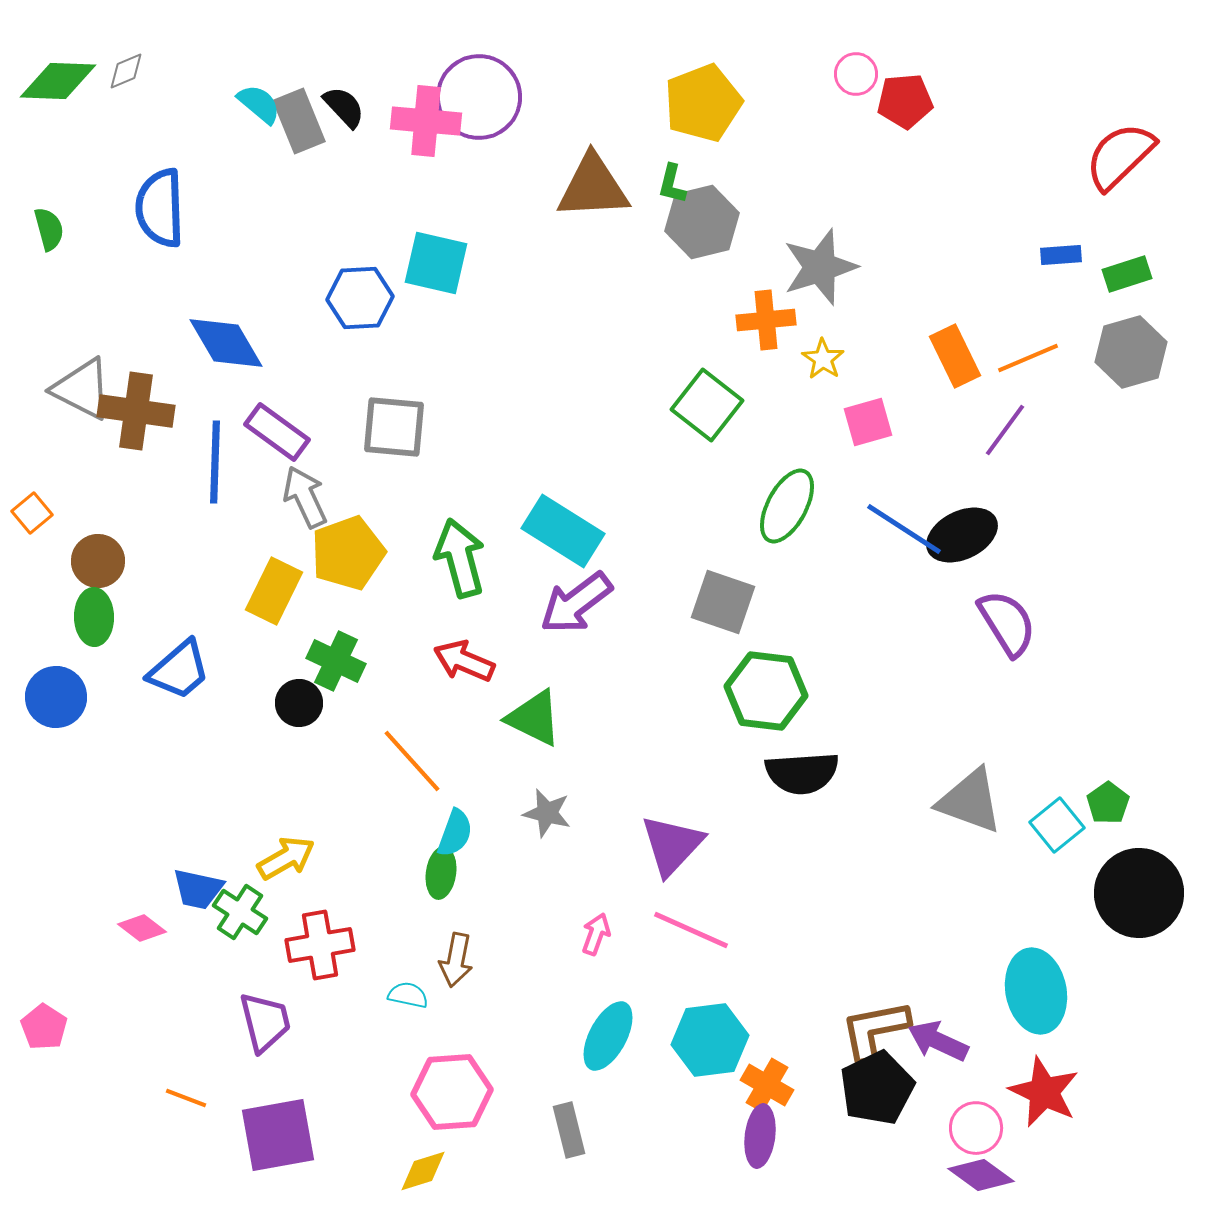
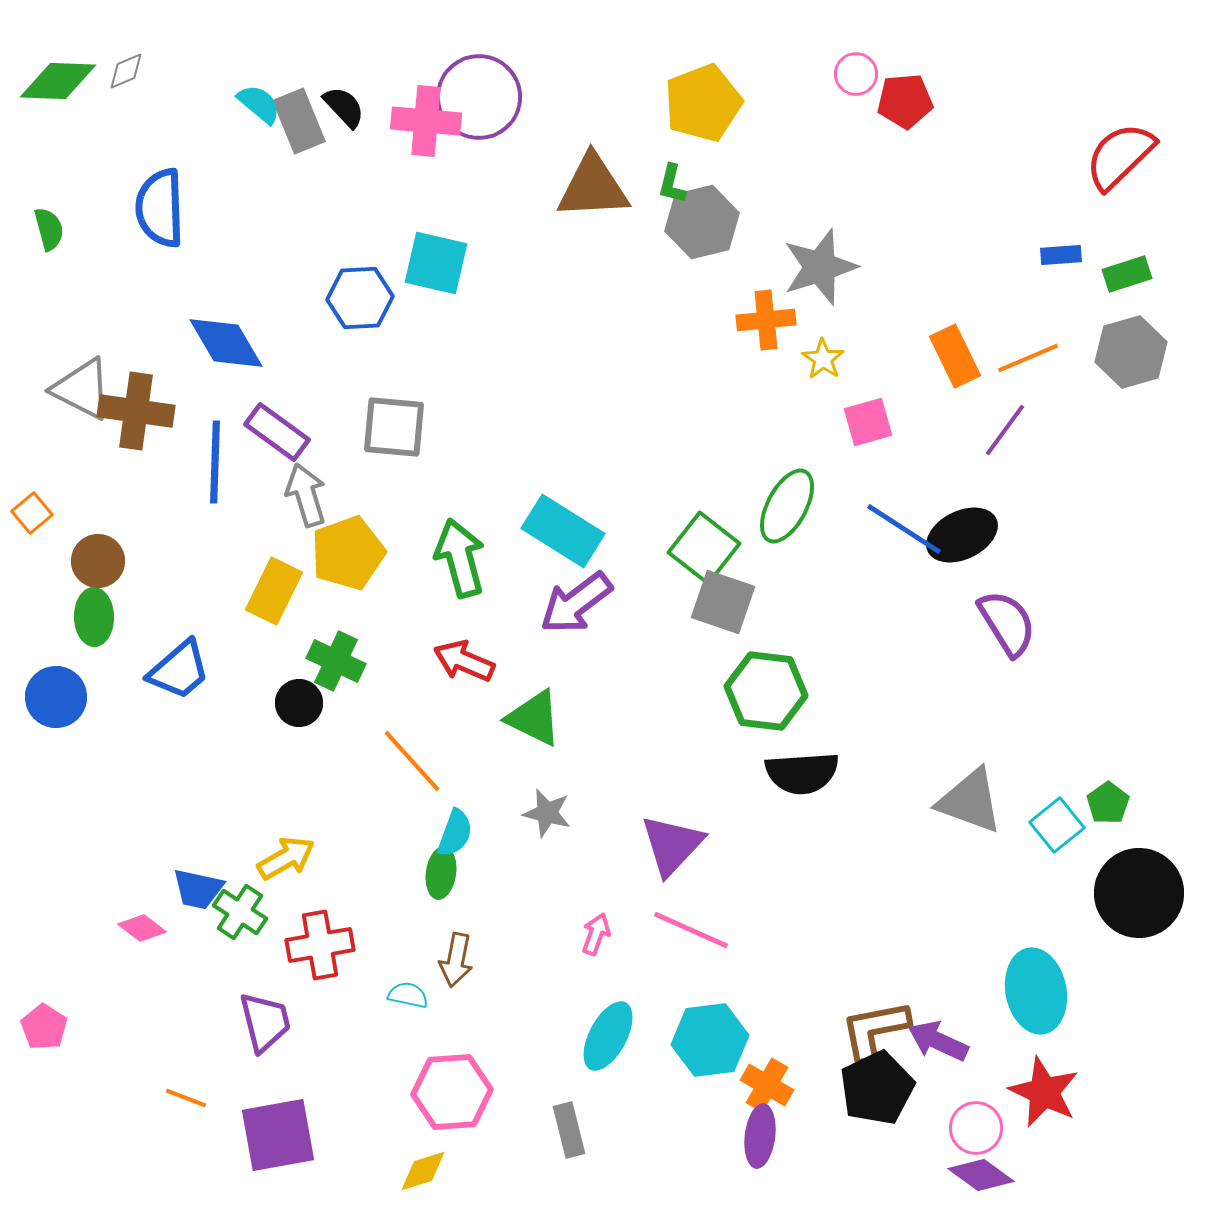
green square at (707, 405): moved 3 px left, 143 px down
gray arrow at (305, 497): moved 1 px right, 2 px up; rotated 8 degrees clockwise
